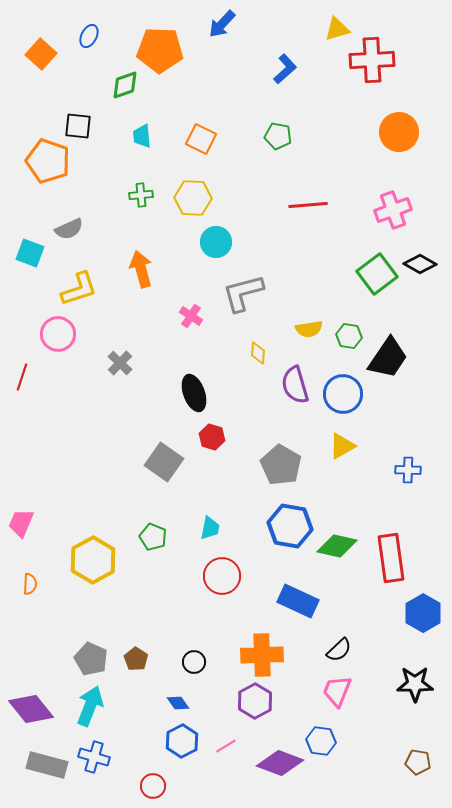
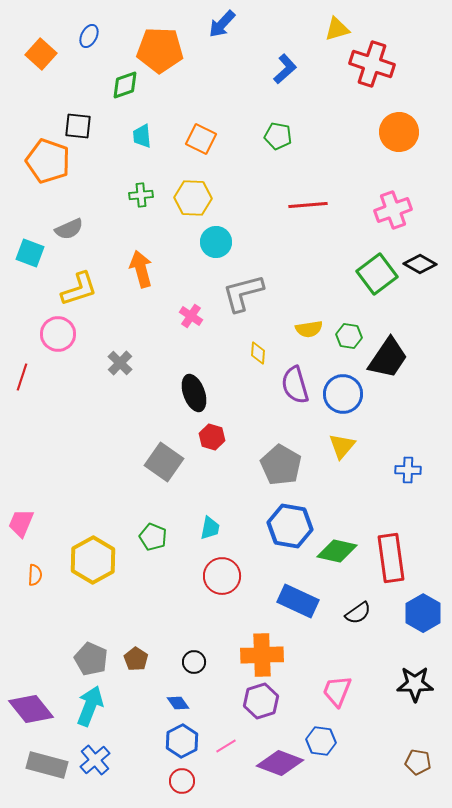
red cross at (372, 60): moved 4 px down; rotated 21 degrees clockwise
yellow triangle at (342, 446): rotated 20 degrees counterclockwise
green diamond at (337, 546): moved 5 px down
orange semicircle at (30, 584): moved 5 px right, 9 px up
black semicircle at (339, 650): moved 19 px right, 37 px up; rotated 8 degrees clockwise
purple hexagon at (255, 701): moved 6 px right; rotated 12 degrees clockwise
blue cross at (94, 757): moved 1 px right, 3 px down; rotated 32 degrees clockwise
red circle at (153, 786): moved 29 px right, 5 px up
